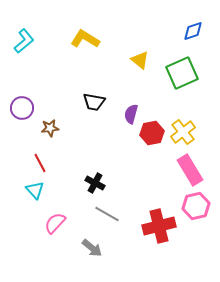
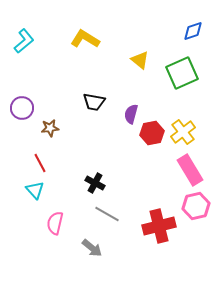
pink semicircle: rotated 30 degrees counterclockwise
